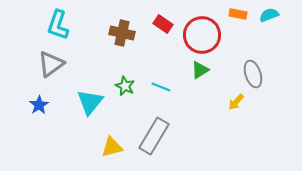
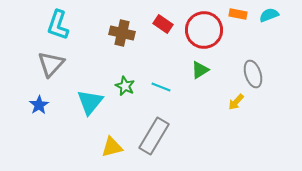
red circle: moved 2 px right, 5 px up
gray triangle: rotated 12 degrees counterclockwise
